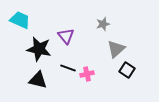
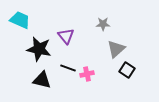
gray star: rotated 16 degrees clockwise
black triangle: moved 4 px right
